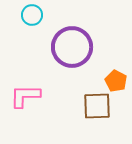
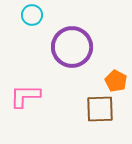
brown square: moved 3 px right, 3 px down
